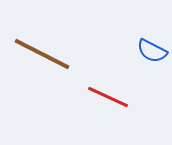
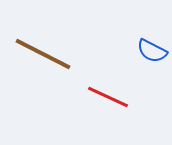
brown line: moved 1 px right
